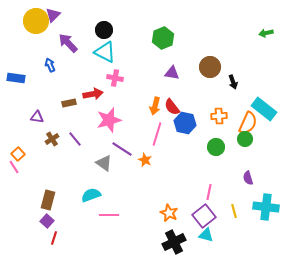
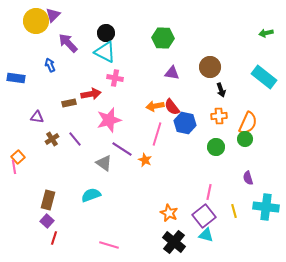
black circle at (104, 30): moved 2 px right, 3 px down
green hexagon at (163, 38): rotated 25 degrees clockwise
black arrow at (233, 82): moved 12 px left, 8 px down
red arrow at (93, 94): moved 2 px left
orange arrow at (155, 106): rotated 66 degrees clockwise
cyan rectangle at (264, 109): moved 32 px up
orange square at (18, 154): moved 3 px down
pink line at (14, 167): rotated 24 degrees clockwise
pink line at (109, 215): moved 30 px down; rotated 18 degrees clockwise
black cross at (174, 242): rotated 25 degrees counterclockwise
